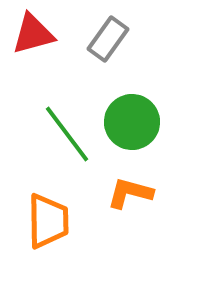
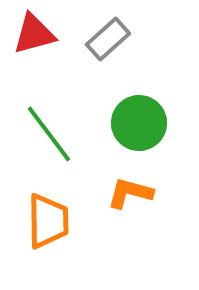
red triangle: moved 1 px right
gray rectangle: rotated 12 degrees clockwise
green circle: moved 7 px right, 1 px down
green line: moved 18 px left
